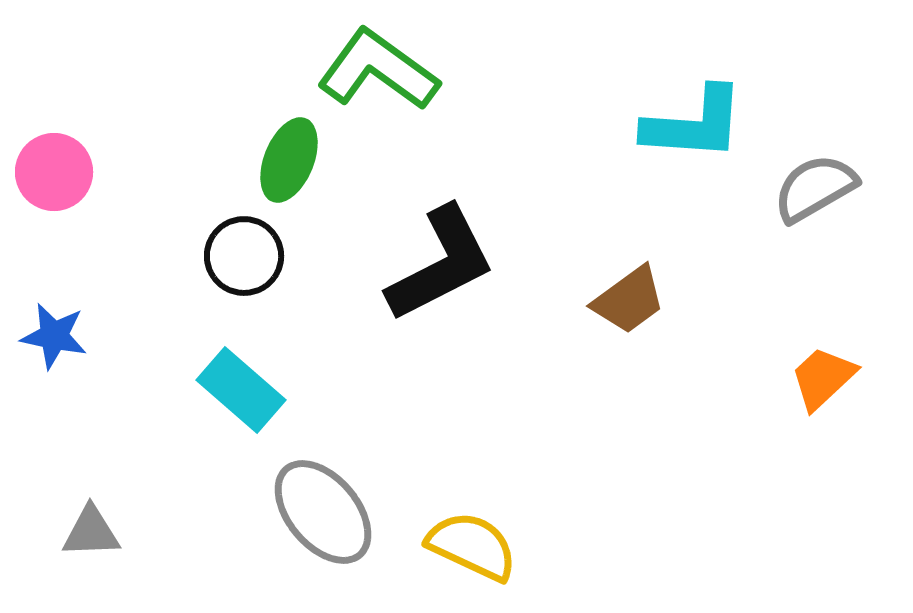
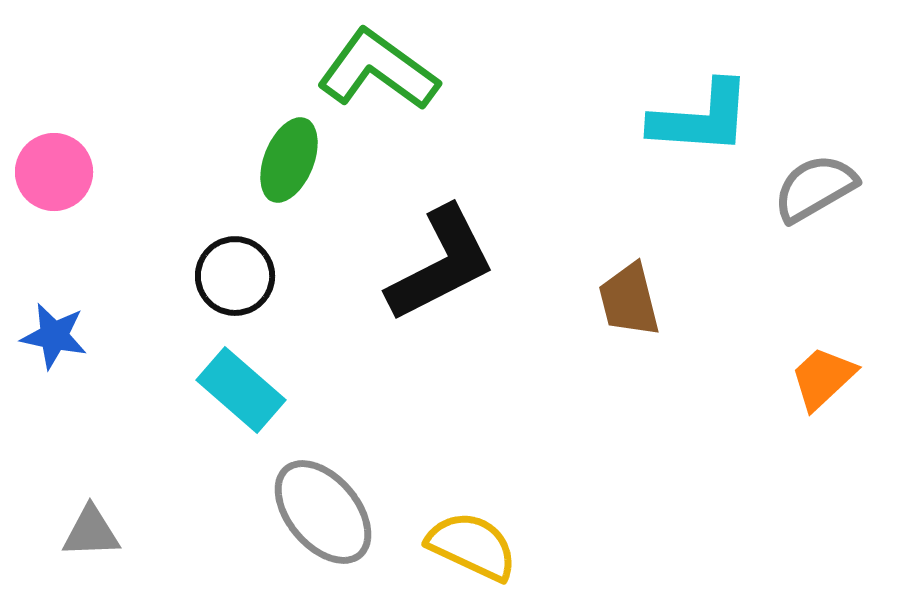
cyan L-shape: moved 7 px right, 6 px up
black circle: moved 9 px left, 20 px down
brown trapezoid: rotated 112 degrees clockwise
